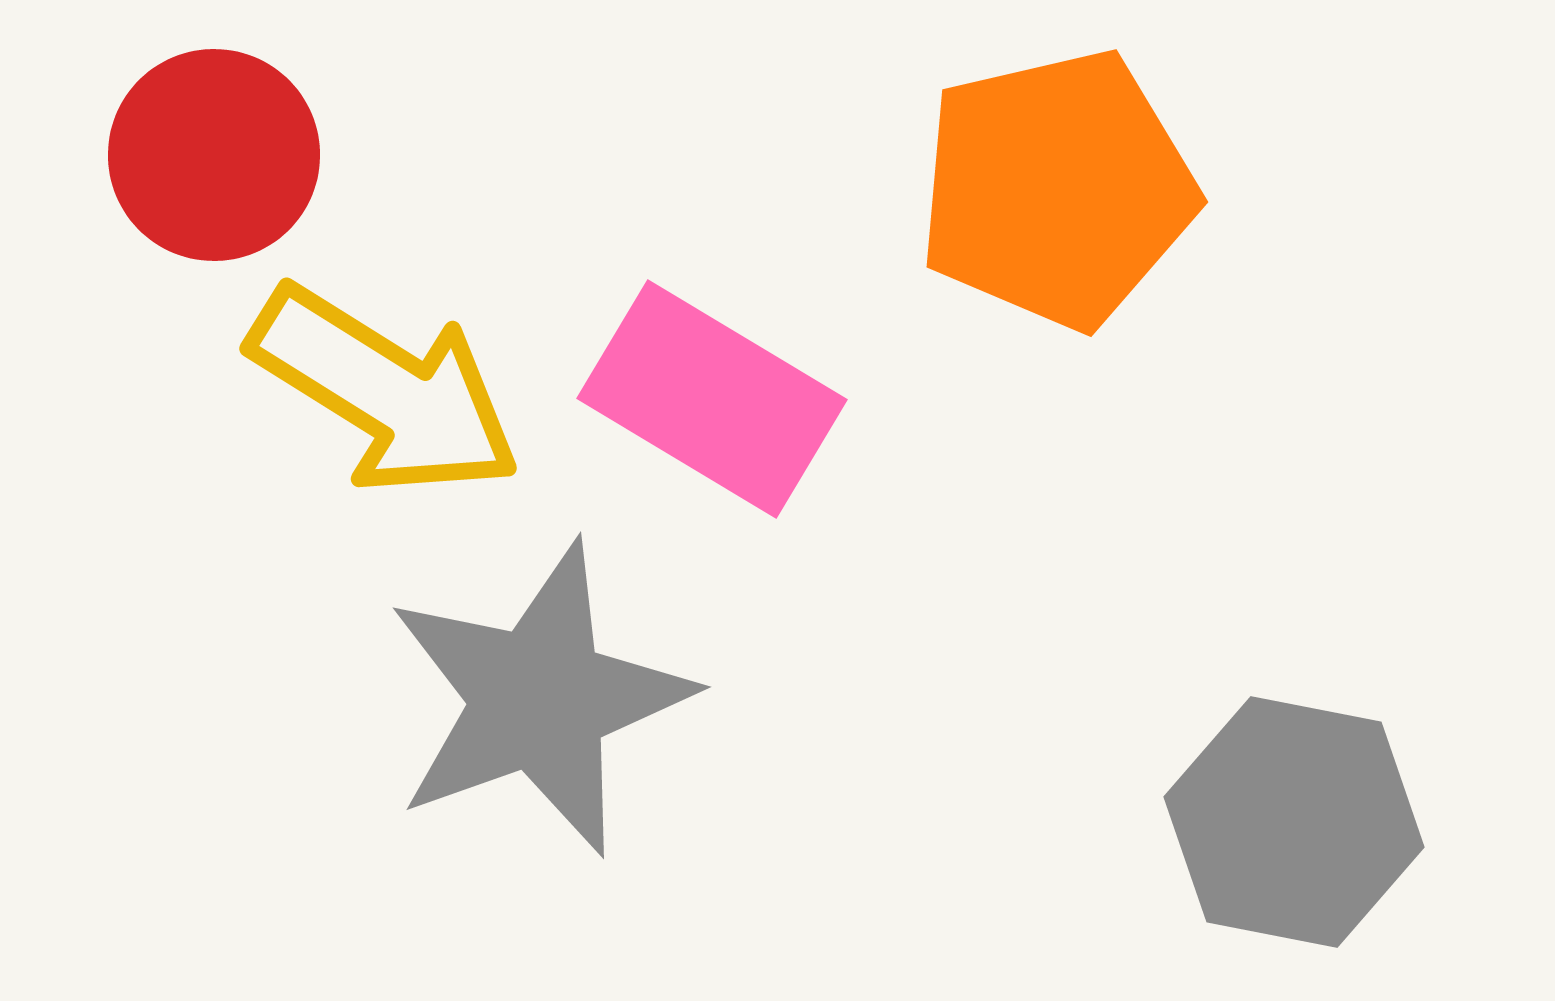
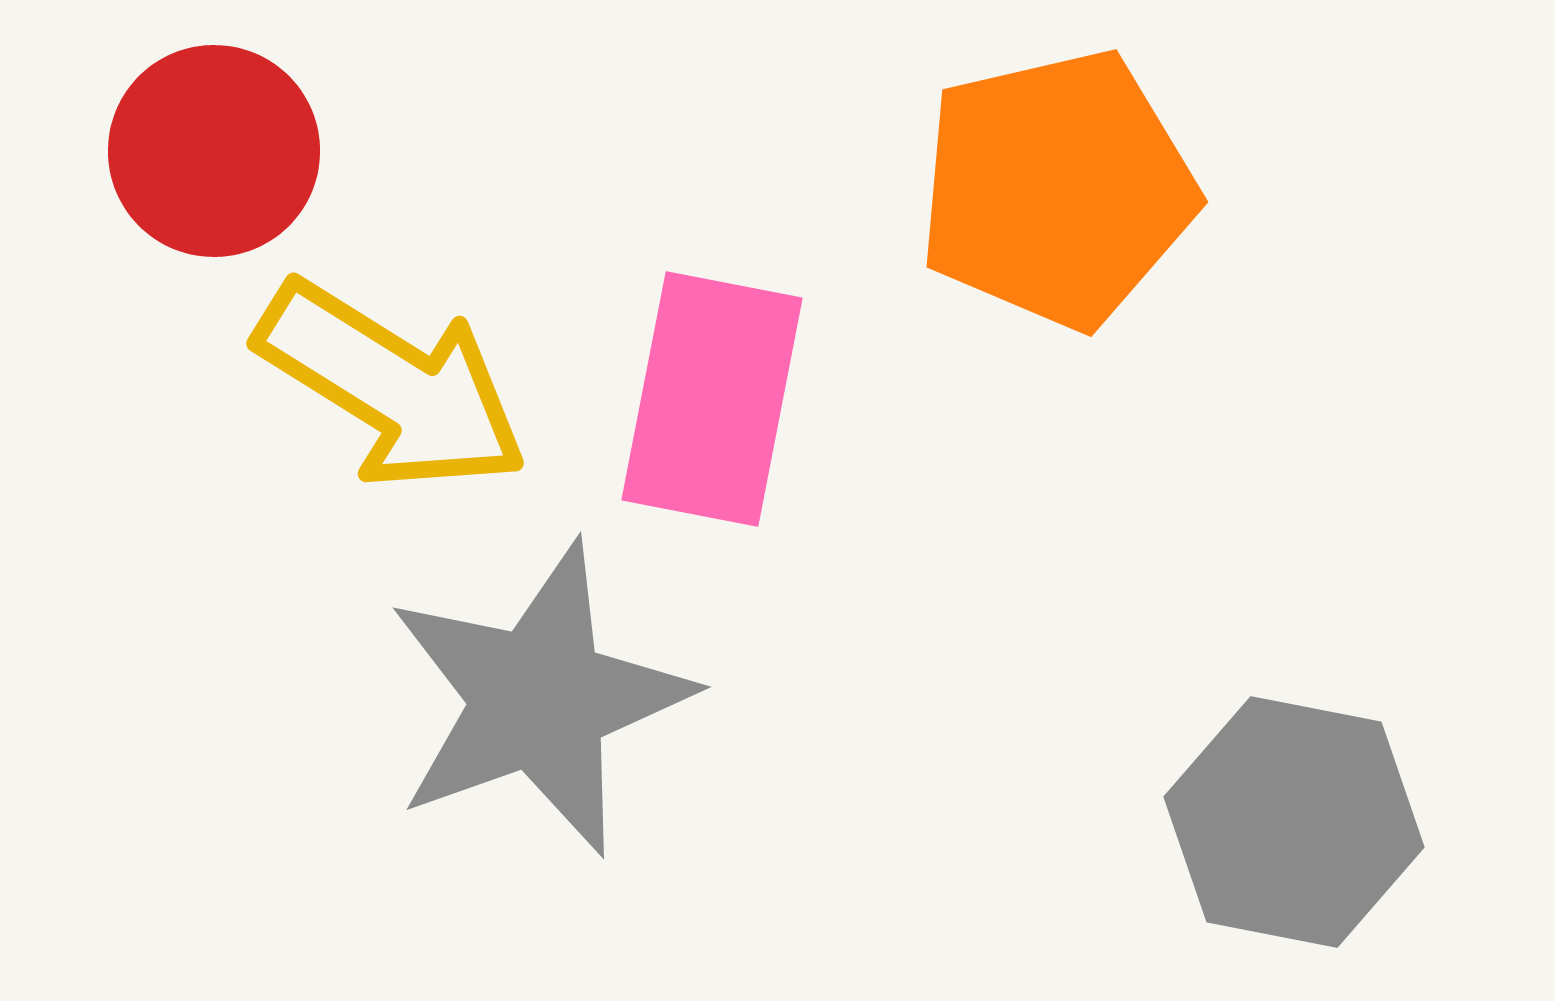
red circle: moved 4 px up
yellow arrow: moved 7 px right, 5 px up
pink rectangle: rotated 70 degrees clockwise
